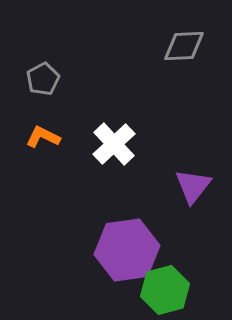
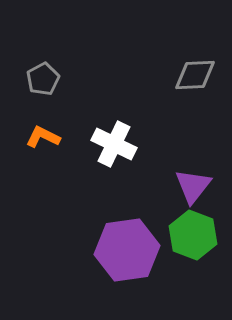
gray diamond: moved 11 px right, 29 px down
white cross: rotated 21 degrees counterclockwise
green hexagon: moved 28 px right, 55 px up; rotated 24 degrees counterclockwise
